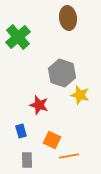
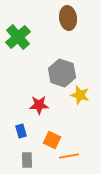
red star: rotated 18 degrees counterclockwise
